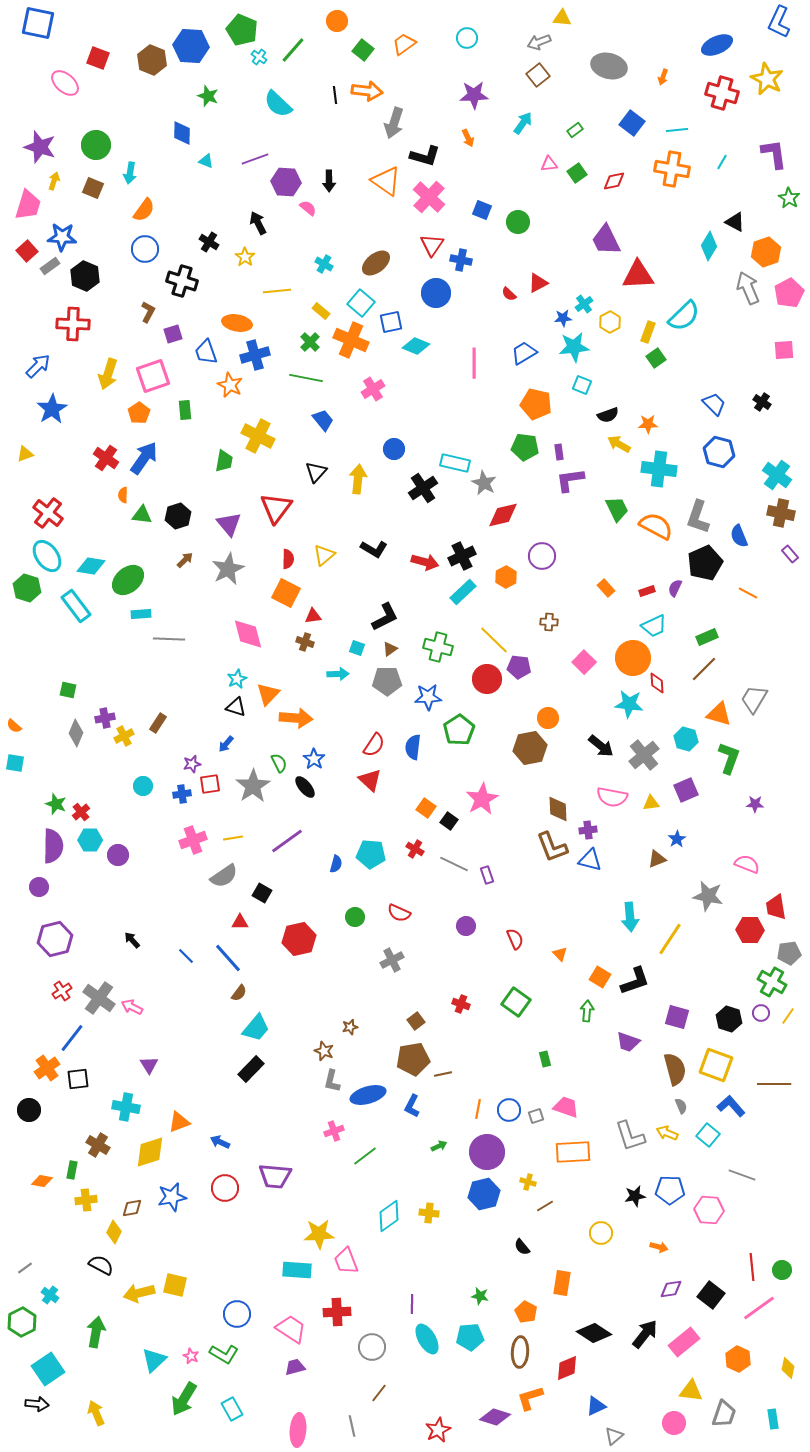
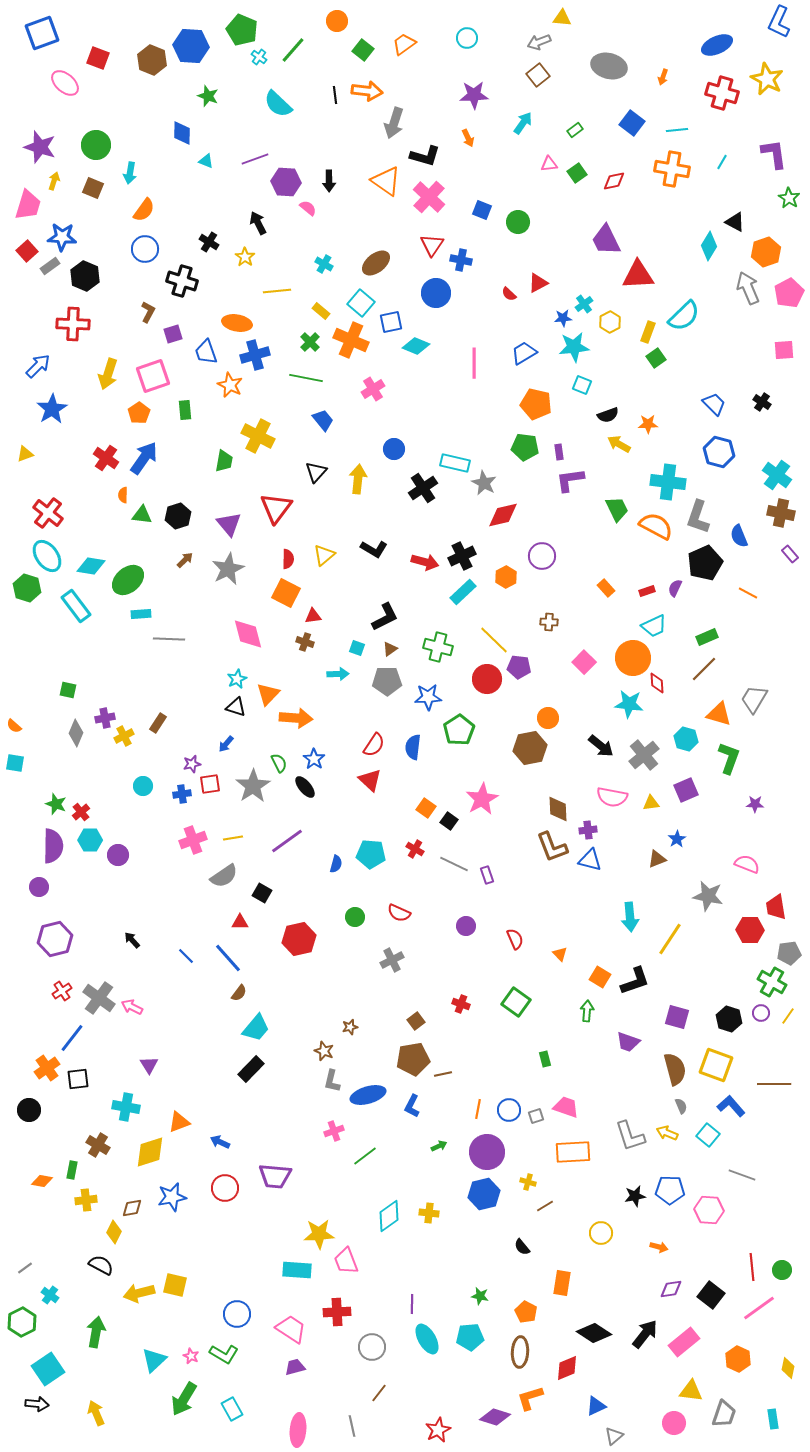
blue square at (38, 23): moved 4 px right, 10 px down; rotated 32 degrees counterclockwise
cyan cross at (659, 469): moved 9 px right, 13 px down
